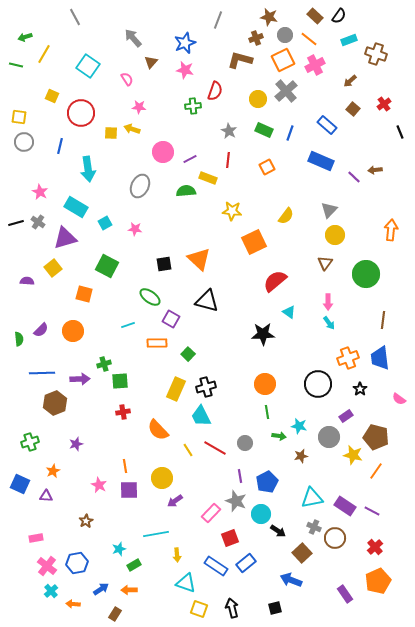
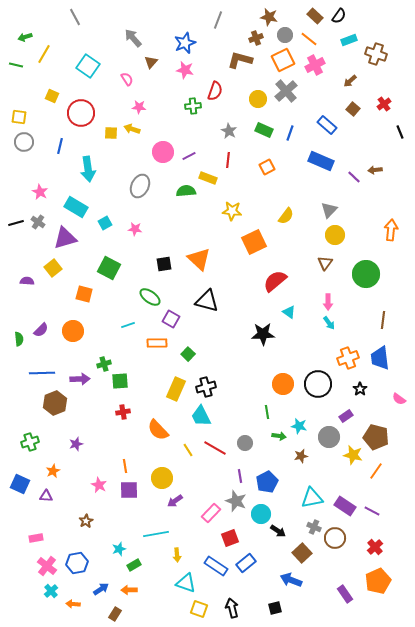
purple line at (190, 159): moved 1 px left, 3 px up
green square at (107, 266): moved 2 px right, 2 px down
orange circle at (265, 384): moved 18 px right
